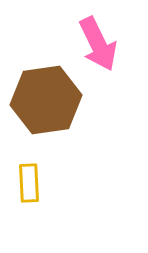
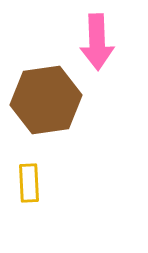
pink arrow: moved 1 px left, 2 px up; rotated 24 degrees clockwise
